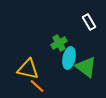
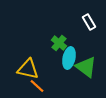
green cross: rotated 21 degrees counterclockwise
